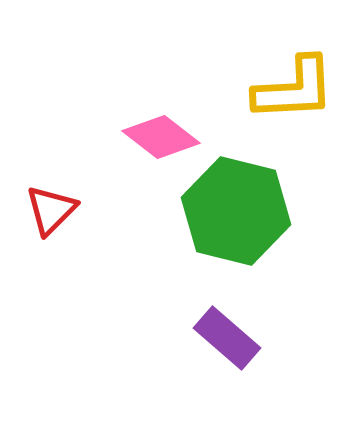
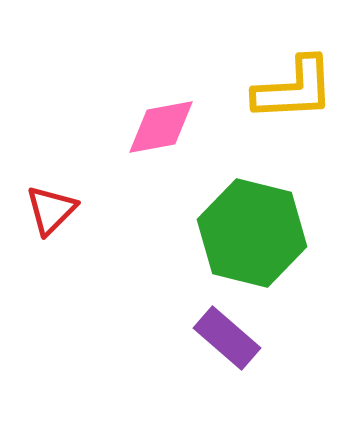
pink diamond: moved 10 px up; rotated 48 degrees counterclockwise
green hexagon: moved 16 px right, 22 px down
